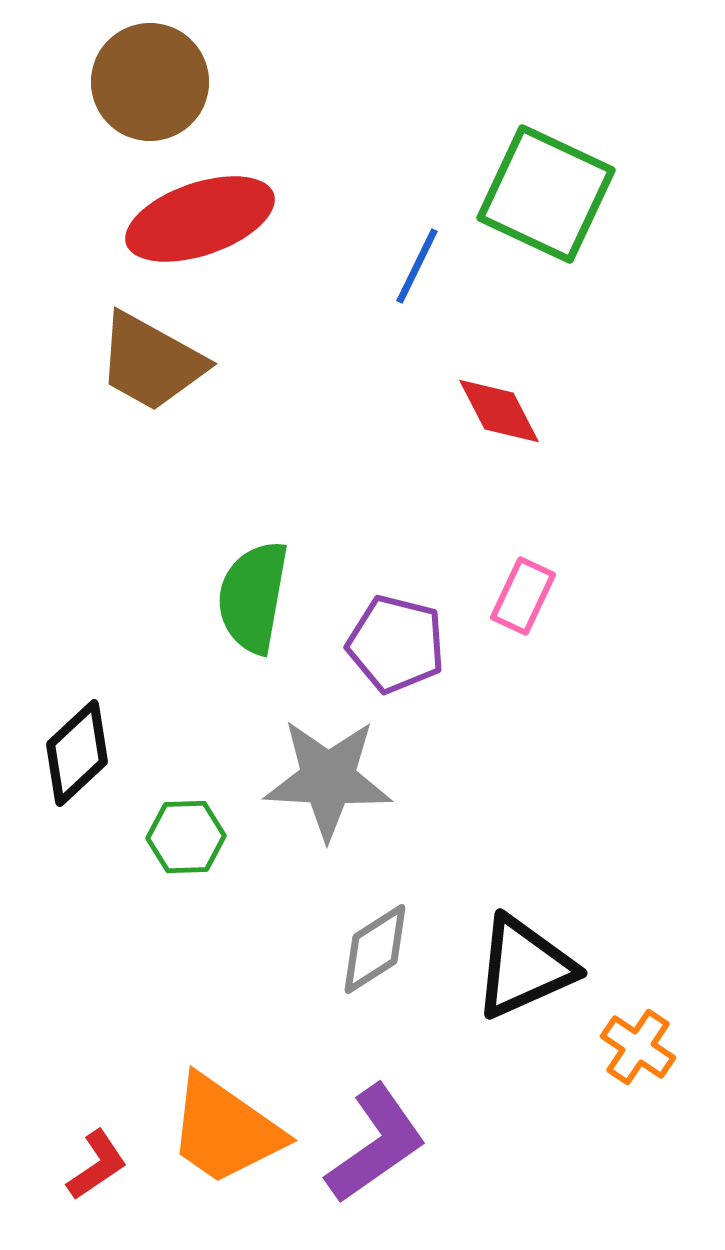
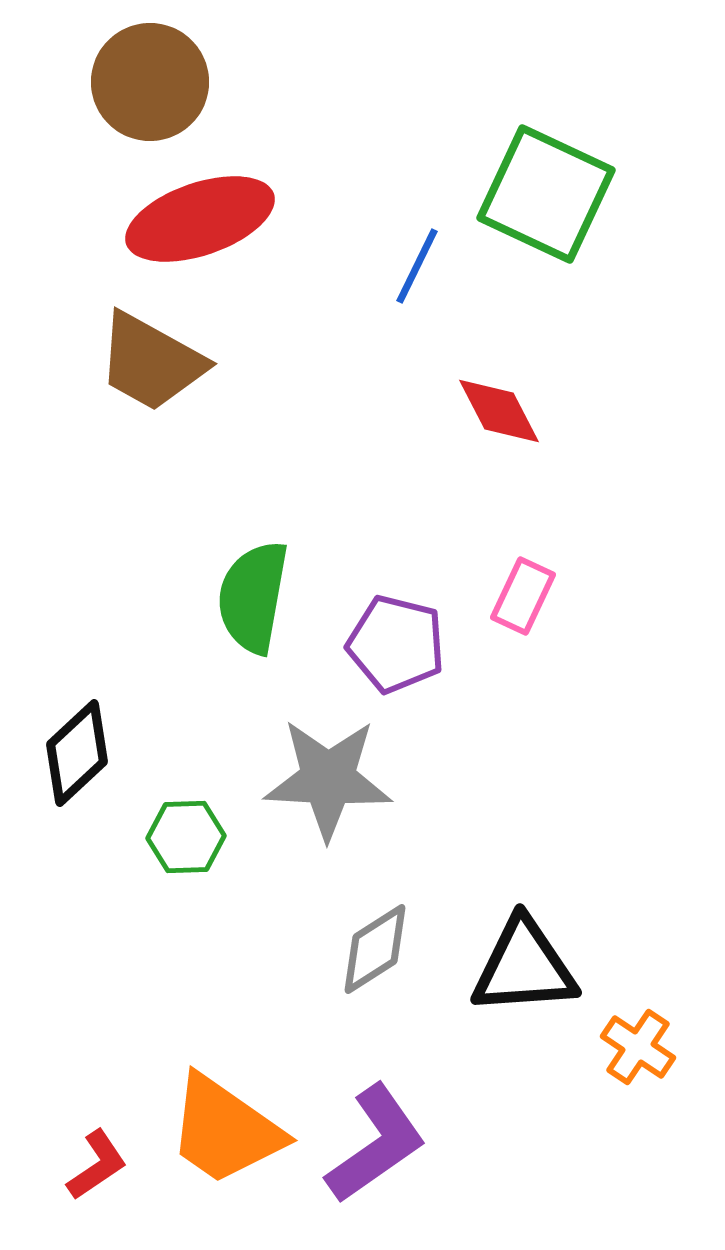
black triangle: rotated 20 degrees clockwise
